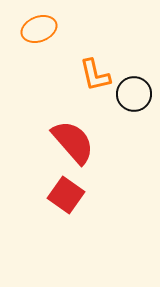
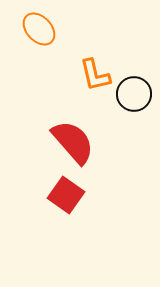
orange ellipse: rotated 68 degrees clockwise
